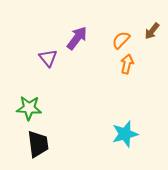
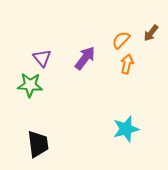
brown arrow: moved 1 px left, 2 px down
purple arrow: moved 8 px right, 20 px down
purple triangle: moved 6 px left
green star: moved 1 px right, 23 px up
cyan star: moved 1 px right, 5 px up
